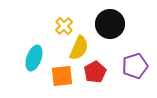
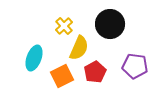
purple pentagon: rotated 25 degrees clockwise
orange square: rotated 20 degrees counterclockwise
